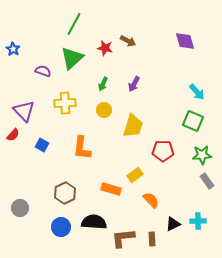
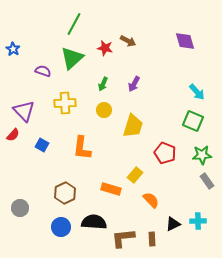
red pentagon: moved 2 px right, 2 px down; rotated 20 degrees clockwise
yellow rectangle: rotated 14 degrees counterclockwise
